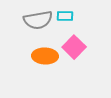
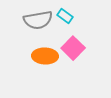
cyan rectangle: rotated 35 degrees clockwise
pink square: moved 1 px left, 1 px down
